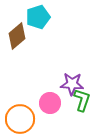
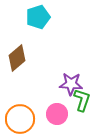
brown diamond: moved 22 px down
purple star: moved 1 px left
pink circle: moved 7 px right, 11 px down
